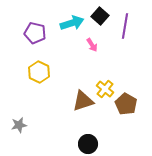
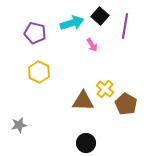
brown triangle: rotated 20 degrees clockwise
black circle: moved 2 px left, 1 px up
